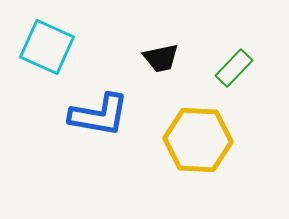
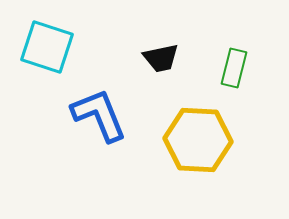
cyan square: rotated 6 degrees counterclockwise
green rectangle: rotated 30 degrees counterclockwise
blue L-shape: rotated 122 degrees counterclockwise
